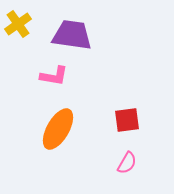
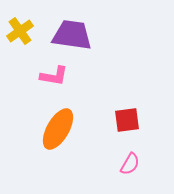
yellow cross: moved 2 px right, 7 px down
pink semicircle: moved 3 px right, 1 px down
